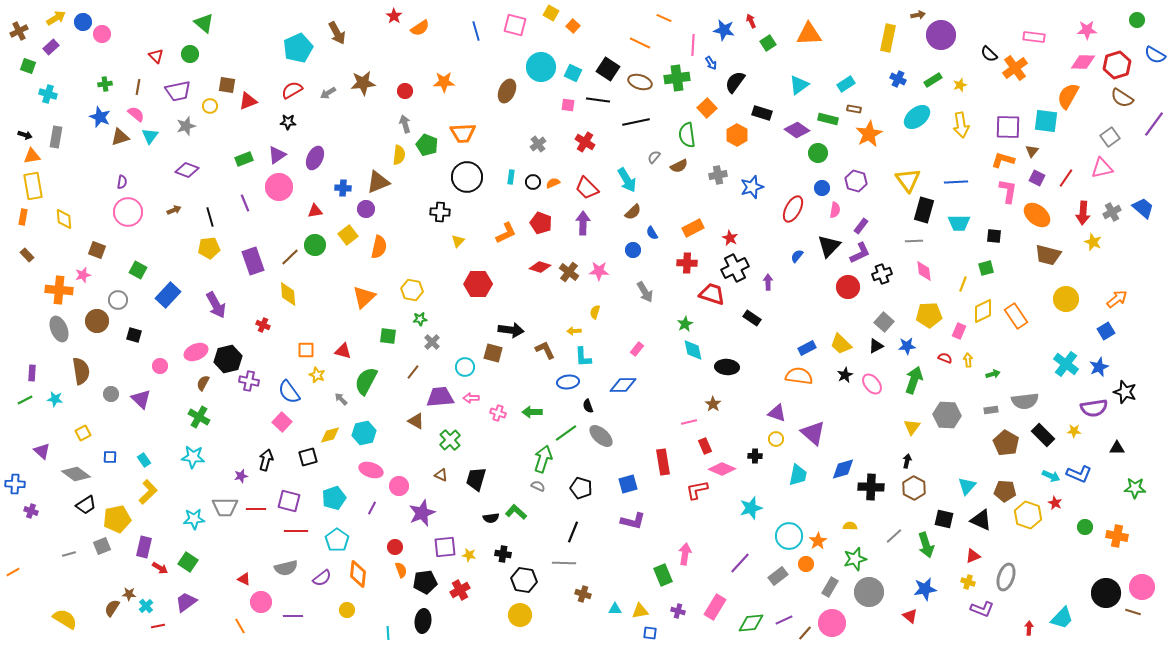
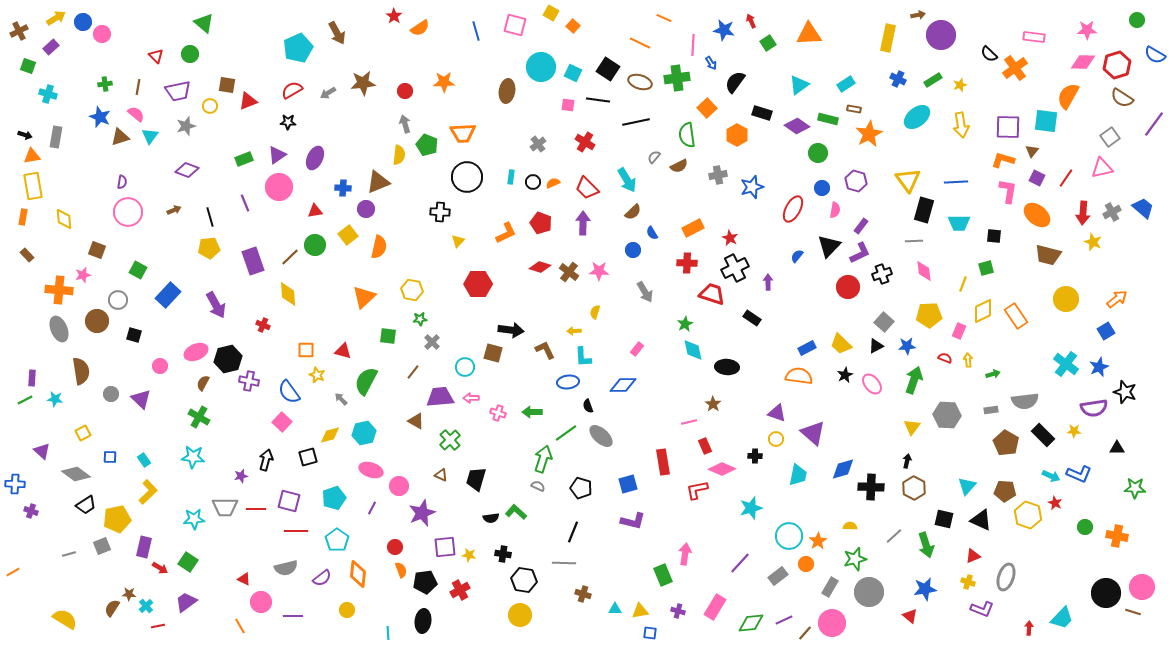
brown ellipse at (507, 91): rotated 15 degrees counterclockwise
purple diamond at (797, 130): moved 4 px up
purple rectangle at (32, 373): moved 5 px down
